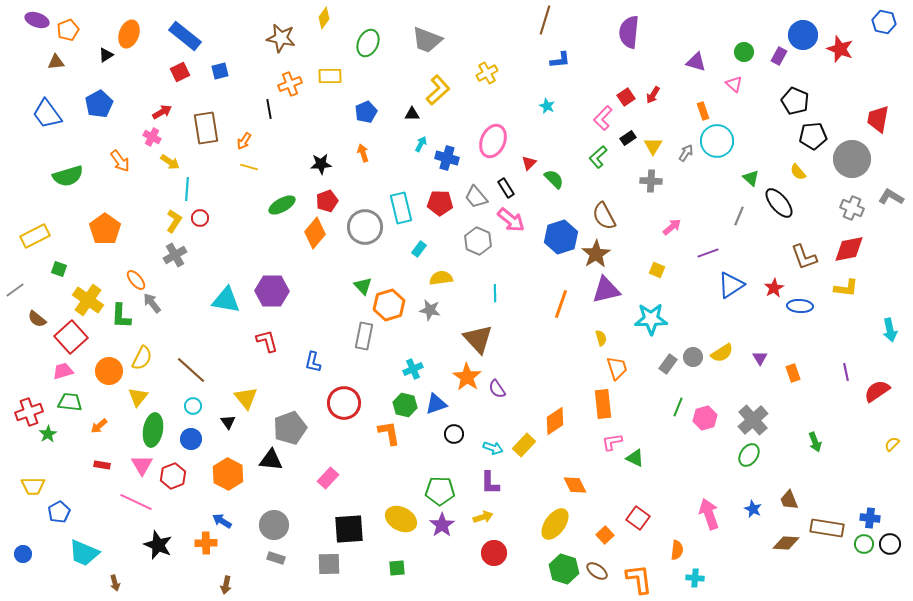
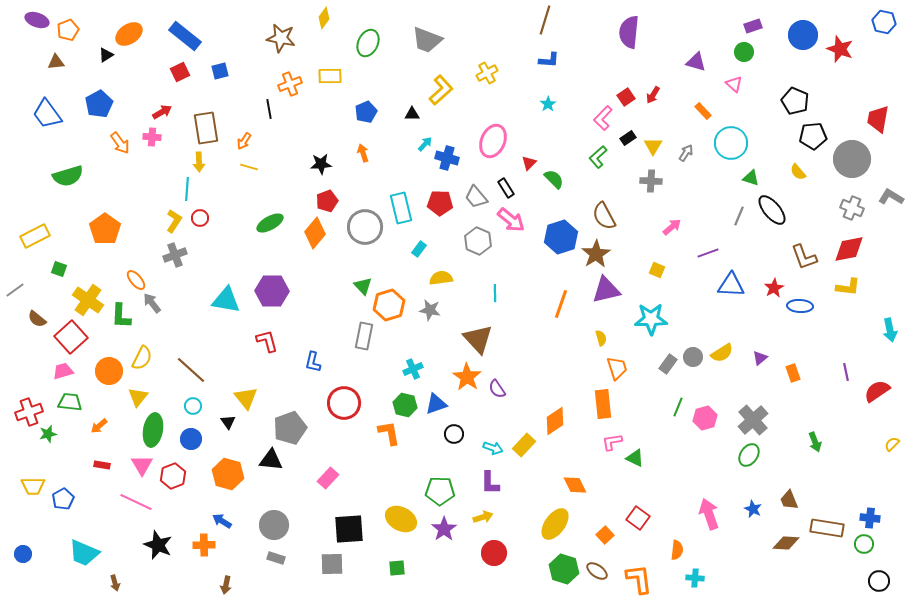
orange ellipse at (129, 34): rotated 36 degrees clockwise
purple rectangle at (779, 56): moved 26 px left, 30 px up; rotated 42 degrees clockwise
blue L-shape at (560, 60): moved 11 px left; rotated 10 degrees clockwise
yellow L-shape at (438, 90): moved 3 px right
cyan star at (547, 106): moved 1 px right, 2 px up; rotated 14 degrees clockwise
orange rectangle at (703, 111): rotated 24 degrees counterclockwise
pink cross at (152, 137): rotated 24 degrees counterclockwise
cyan circle at (717, 141): moved 14 px right, 2 px down
cyan arrow at (421, 144): moved 4 px right; rotated 14 degrees clockwise
orange arrow at (120, 161): moved 18 px up
yellow arrow at (170, 162): moved 29 px right; rotated 54 degrees clockwise
green triangle at (751, 178): rotated 24 degrees counterclockwise
black ellipse at (779, 203): moved 7 px left, 7 px down
green ellipse at (282, 205): moved 12 px left, 18 px down
gray cross at (175, 255): rotated 10 degrees clockwise
blue triangle at (731, 285): rotated 36 degrees clockwise
yellow L-shape at (846, 288): moved 2 px right, 1 px up
purple triangle at (760, 358): rotated 21 degrees clockwise
green star at (48, 434): rotated 18 degrees clockwise
orange hexagon at (228, 474): rotated 12 degrees counterclockwise
blue pentagon at (59, 512): moved 4 px right, 13 px up
purple star at (442, 525): moved 2 px right, 4 px down
orange cross at (206, 543): moved 2 px left, 2 px down
black circle at (890, 544): moved 11 px left, 37 px down
gray square at (329, 564): moved 3 px right
